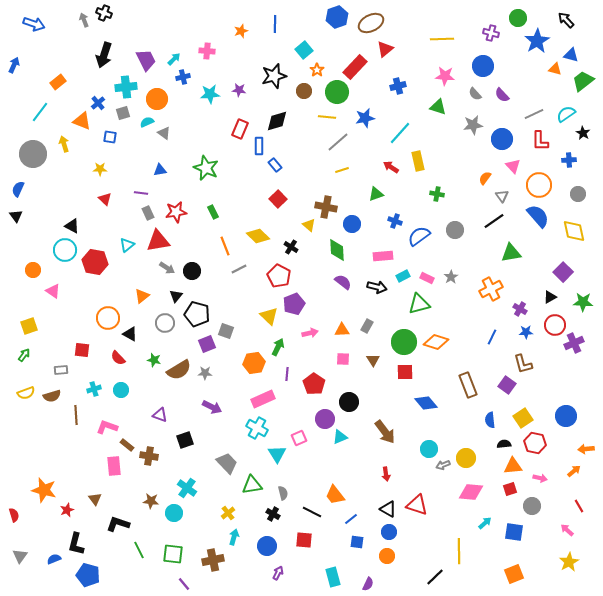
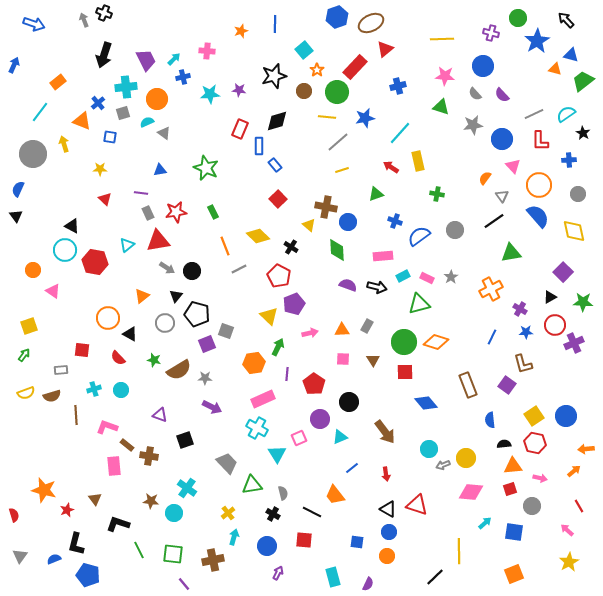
green triangle at (438, 107): moved 3 px right
blue circle at (352, 224): moved 4 px left, 2 px up
purple semicircle at (343, 282): moved 5 px right, 3 px down; rotated 18 degrees counterclockwise
gray star at (205, 373): moved 5 px down
yellow square at (523, 418): moved 11 px right, 2 px up
purple circle at (325, 419): moved 5 px left
blue line at (351, 519): moved 1 px right, 51 px up
